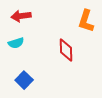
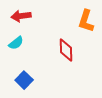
cyan semicircle: rotated 21 degrees counterclockwise
